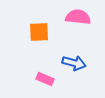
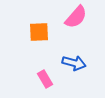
pink semicircle: moved 2 px left; rotated 125 degrees clockwise
pink rectangle: rotated 36 degrees clockwise
